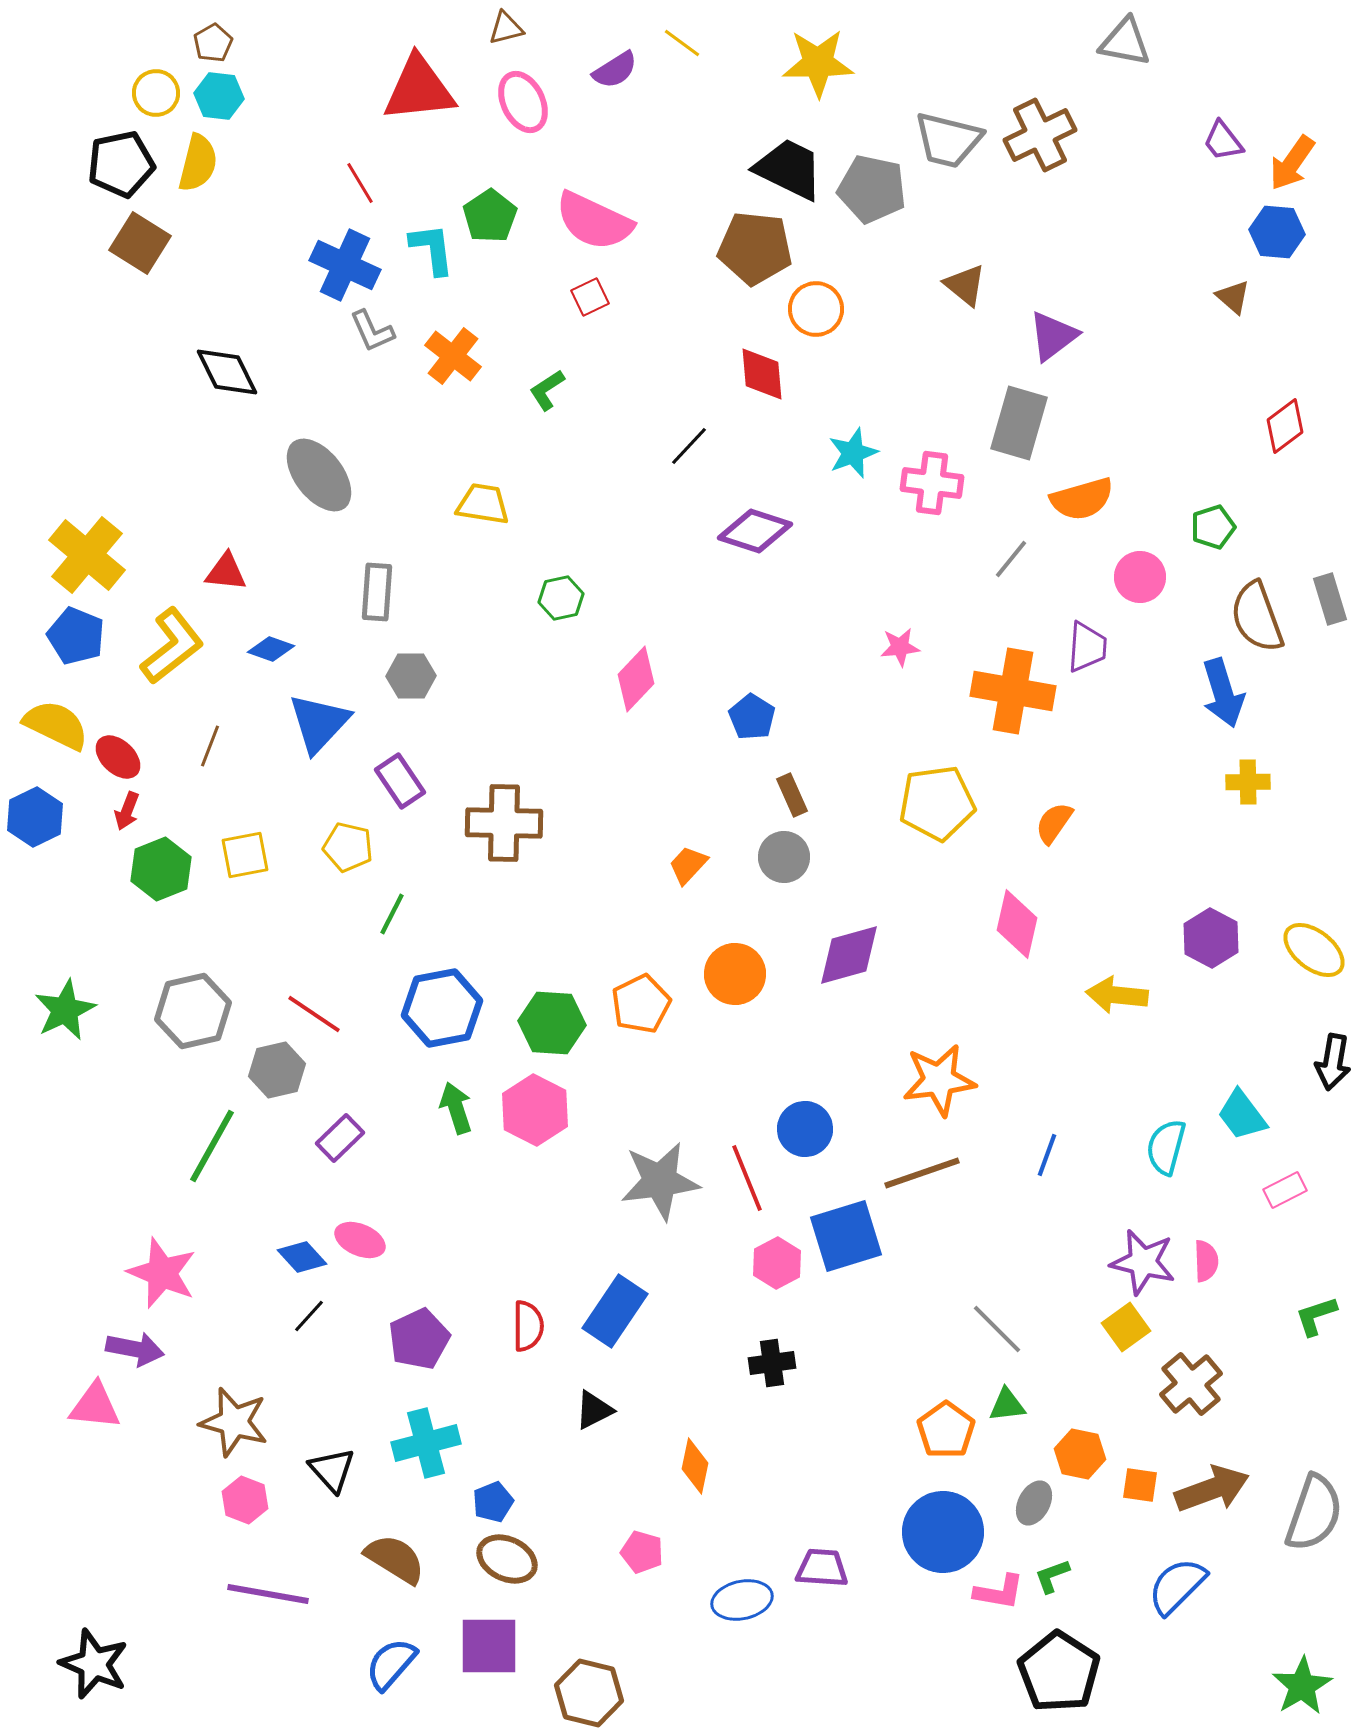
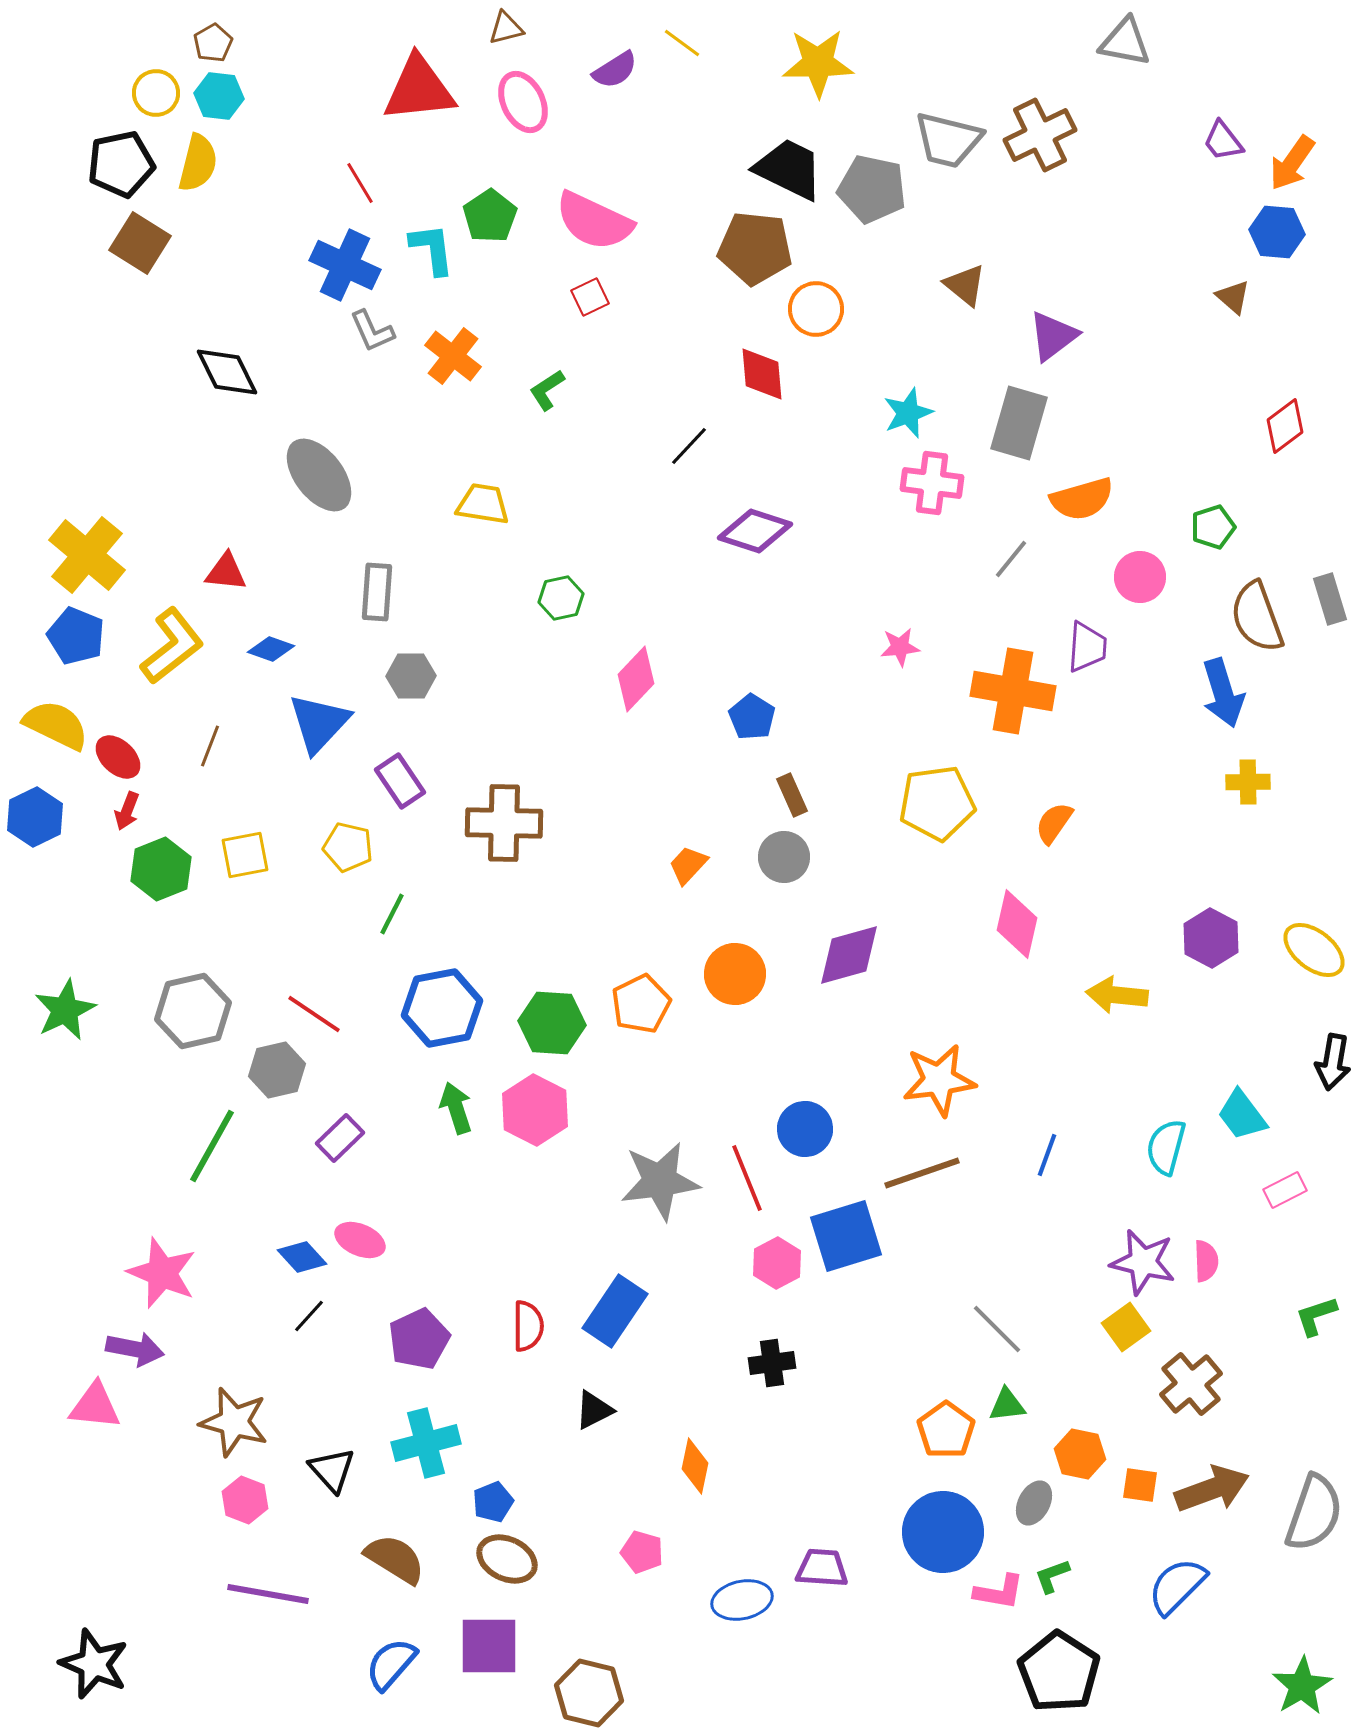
cyan star at (853, 453): moved 55 px right, 40 px up
